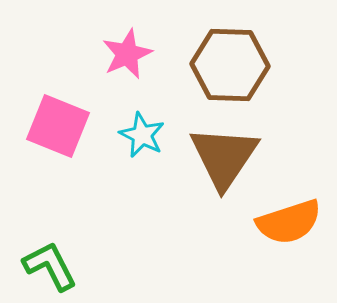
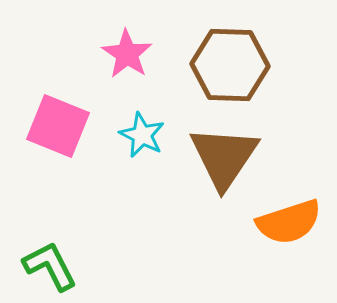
pink star: rotated 15 degrees counterclockwise
